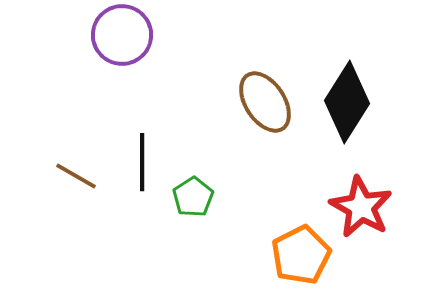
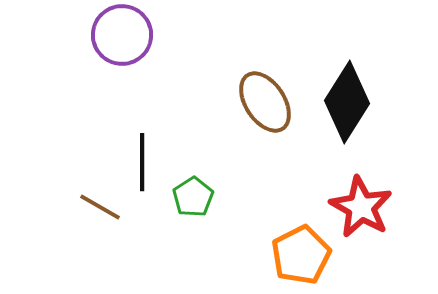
brown line: moved 24 px right, 31 px down
